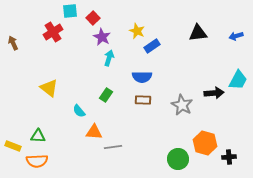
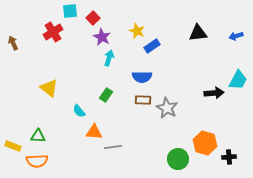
gray star: moved 15 px left, 3 px down
